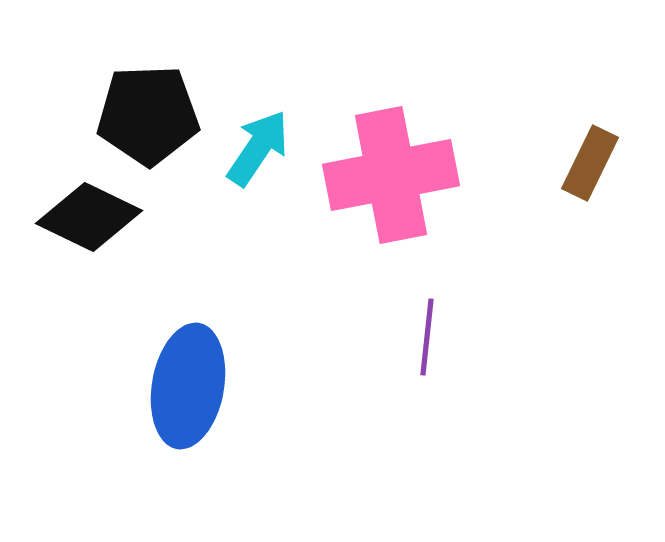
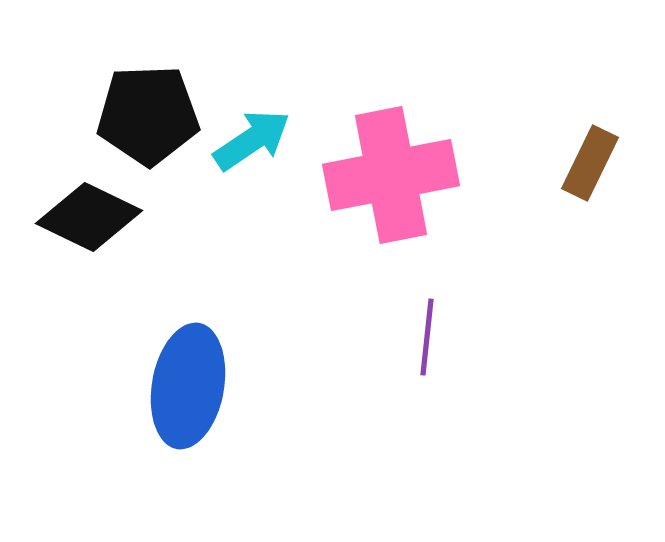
cyan arrow: moved 6 px left, 8 px up; rotated 22 degrees clockwise
